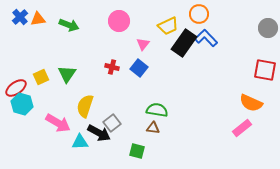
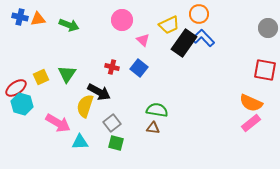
blue cross: rotated 35 degrees counterclockwise
pink circle: moved 3 px right, 1 px up
yellow trapezoid: moved 1 px right, 1 px up
blue L-shape: moved 3 px left
pink triangle: moved 4 px up; rotated 24 degrees counterclockwise
pink rectangle: moved 9 px right, 5 px up
black arrow: moved 41 px up
green square: moved 21 px left, 8 px up
